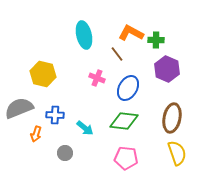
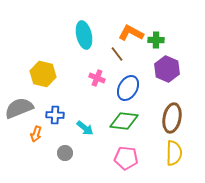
yellow semicircle: moved 3 px left; rotated 20 degrees clockwise
